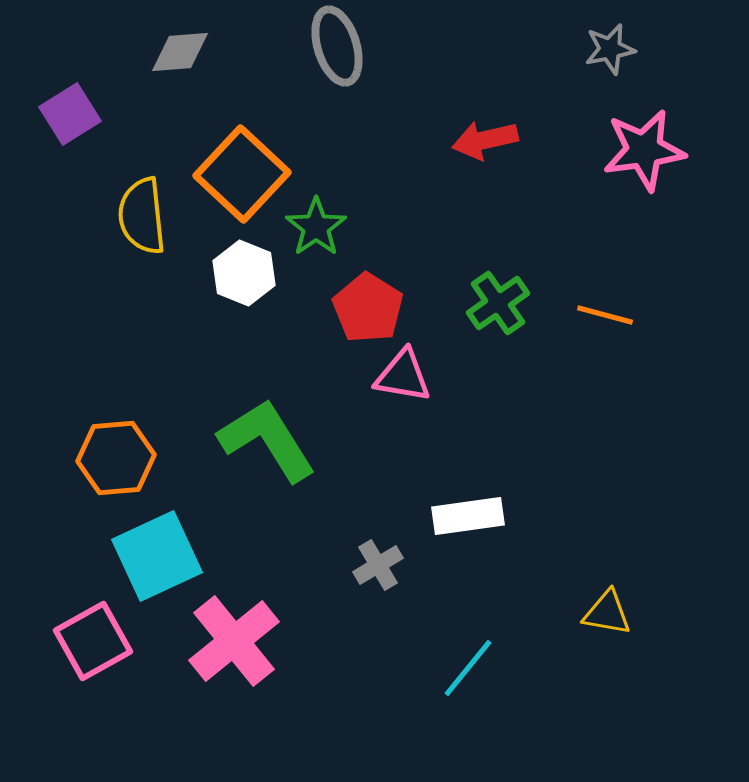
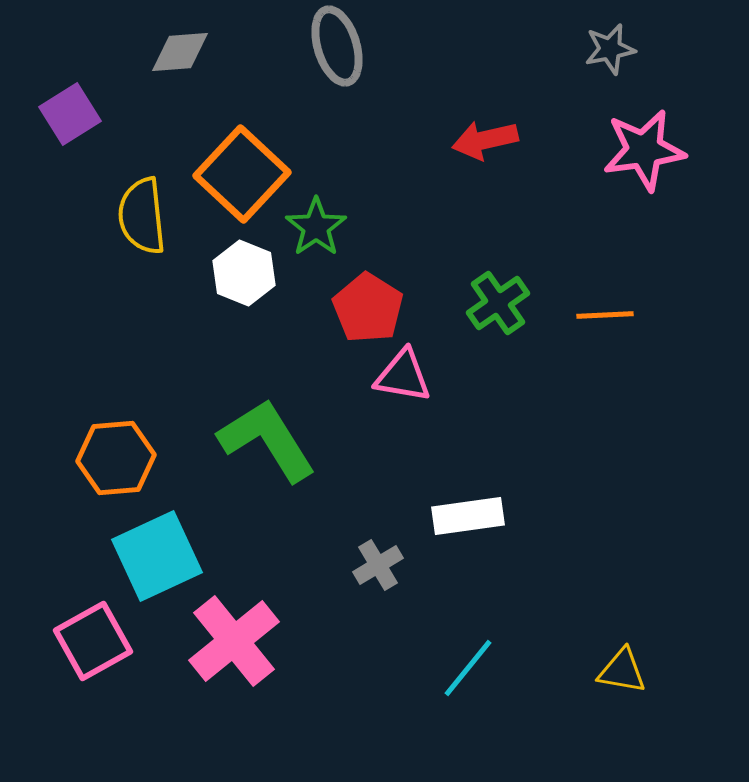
orange line: rotated 18 degrees counterclockwise
yellow triangle: moved 15 px right, 58 px down
